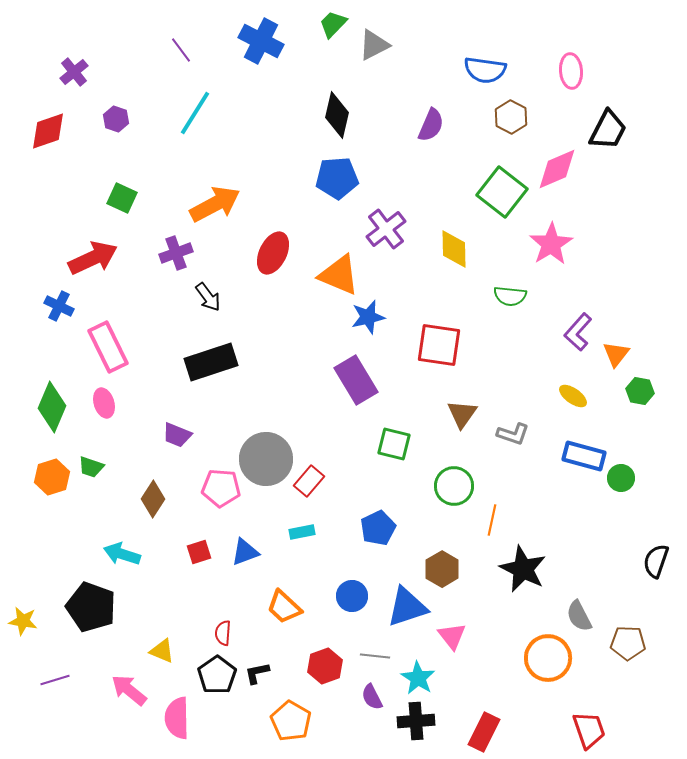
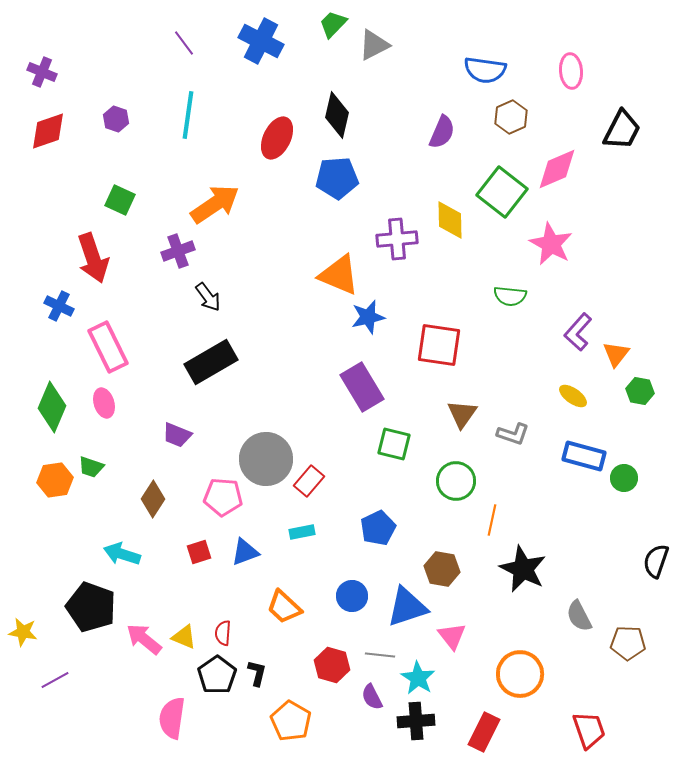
purple line at (181, 50): moved 3 px right, 7 px up
purple cross at (74, 72): moved 32 px left; rotated 28 degrees counterclockwise
cyan line at (195, 113): moved 7 px left, 2 px down; rotated 24 degrees counterclockwise
brown hexagon at (511, 117): rotated 8 degrees clockwise
purple semicircle at (431, 125): moved 11 px right, 7 px down
black trapezoid at (608, 130): moved 14 px right
green square at (122, 198): moved 2 px left, 2 px down
orange arrow at (215, 204): rotated 6 degrees counterclockwise
purple cross at (386, 229): moved 11 px right, 10 px down; rotated 33 degrees clockwise
pink star at (551, 244): rotated 12 degrees counterclockwise
yellow diamond at (454, 249): moved 4 px left, 29 px up
purple cross at (176, 253): moved 2 px right, 2 px up
red ellipse at (273, 253): moved 4 px right, 115 px up
red arrow at (93, 258): rotated 96 degrees clockwise
black rectangle at (211, 362): rotated 12 degrees counterclockwise
purple rectangle at (356, 380): moved 6 px right, 7 px down
orange hexagon at (52, 477): moved 3 px right, 3 px down; rotated 8 degrees clockwise
green circle at (621, 478): moved 3 px right
green circle at (454, 486): moved 2 px right, 5 px up
pink pentagon at (221, 488): moved 2 px right, 9 px down
brown hexagon at (442, 569): rotated 20 degrees counterclockwise
yellow star at (23, 621): moved 11 px down
yellow triangle at (162, 651): moved 22 px right, 14 px up
gray line at (375, 656): moved 5 px right, 1 px up
orange circle at (548, 658): moved 28 px left, 16 px down
red hexagon at (325, 666): moved 7 px right, 1 px up; rotated 24 degrees counterclockwise
black L-shape at (257, 673): rotated 116 degrees clockwise
purple line at (55, 680): rotated 12 degrees counterclockwise
pink arrow at (129, 690): moved 15 px right, 51 px up
pink semicircle at (177, 718): moved 5 px left; rotated 9 degrees clockwise
